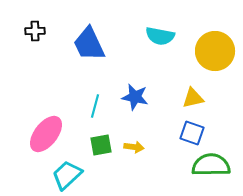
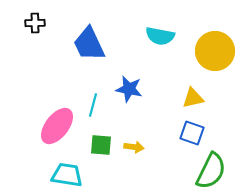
black cross: moved 8 px up
blue star: moved 6 px left, 8 px up
cyan line: moved 2 px left, 1 px up
pink ellipse: moved 11 px right, 8 px up
green square: rotated 15 degrees clockwise
green semicircle: moved 6 px down; rotated 117 degrees clockwise
cyan trapezoid: rotated 52 degrees clockwise
